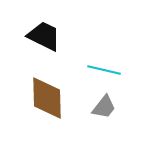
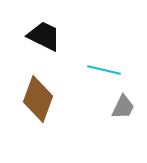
brown diamond: moved 9 px left, 1 px down; rotated 21 degrees clockwise
gray trapezoid: moved 19 px right; rotated 12 degrees counterclockwise
